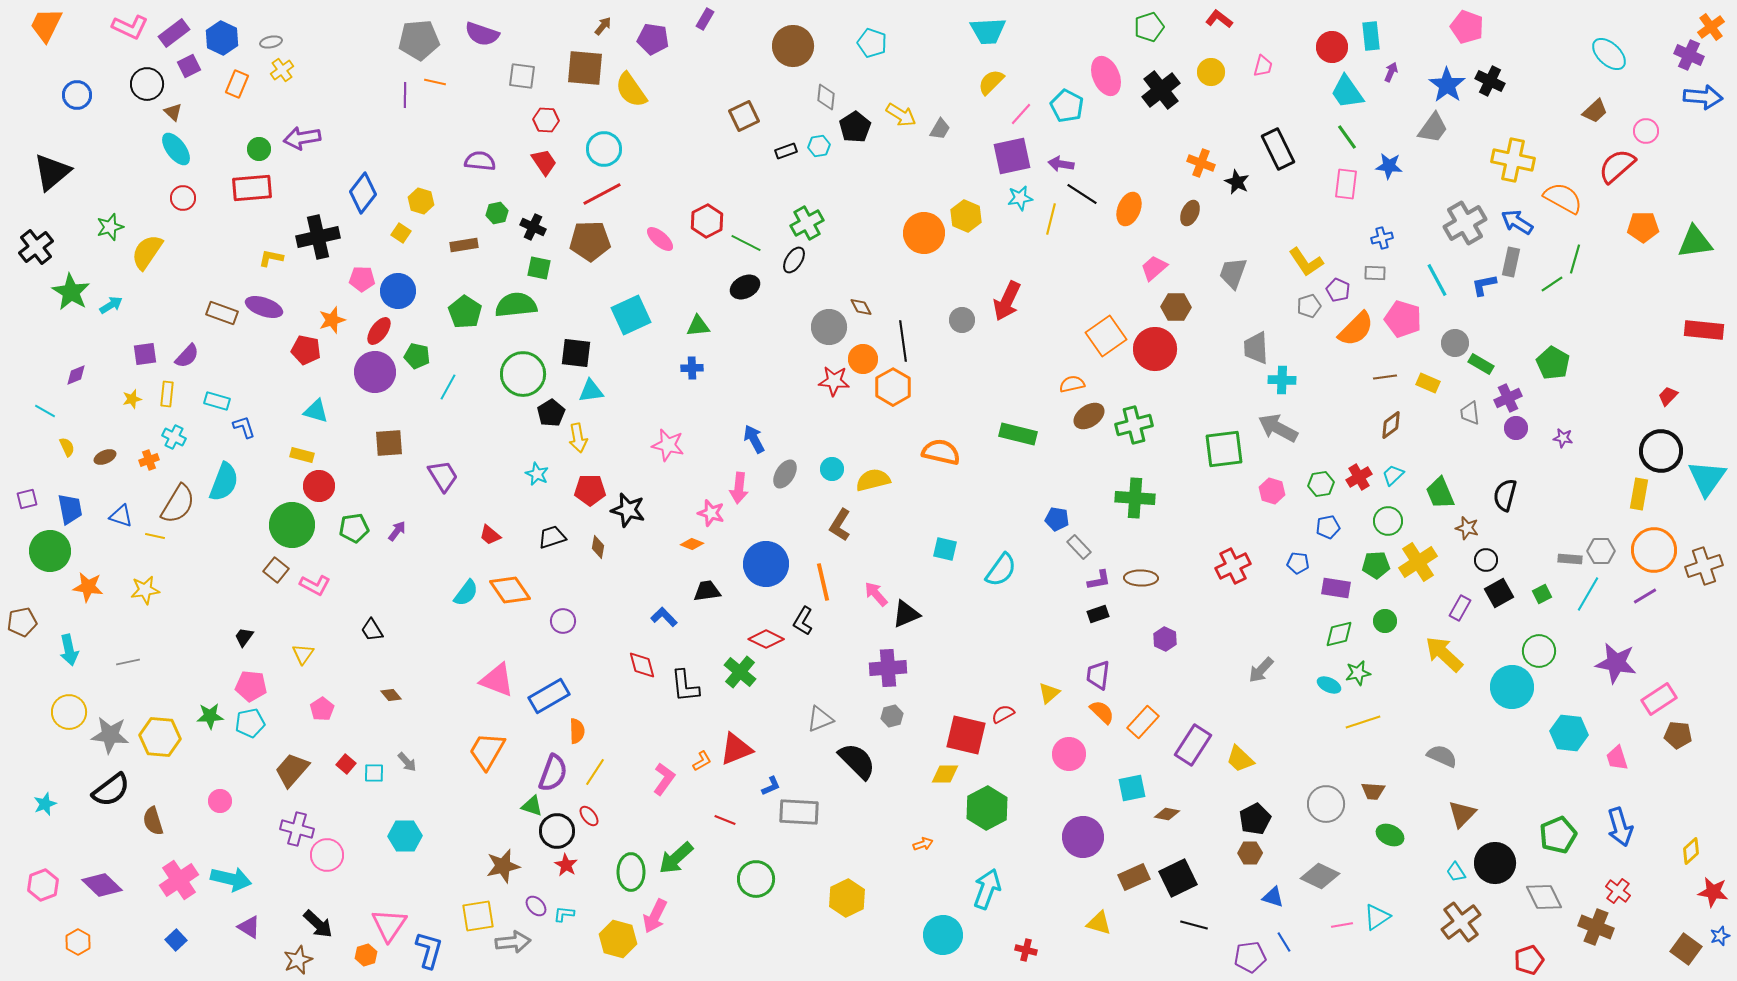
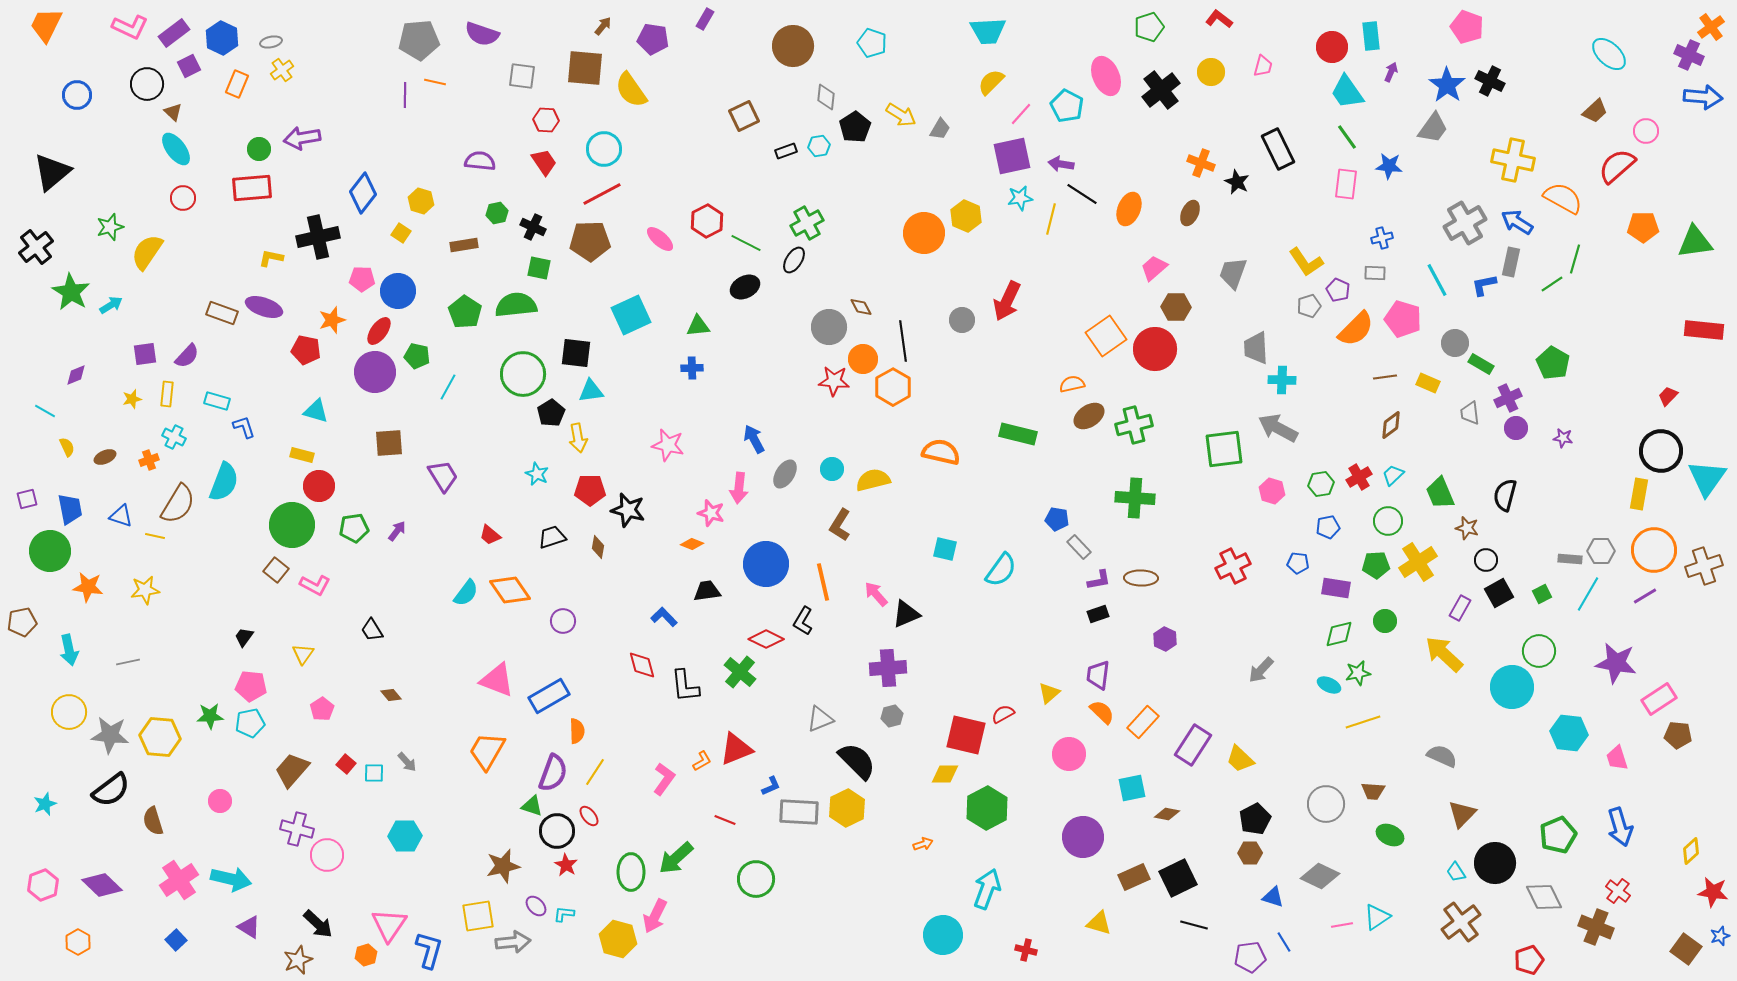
yellow hexagon at (847, 898): moved 90 px up
